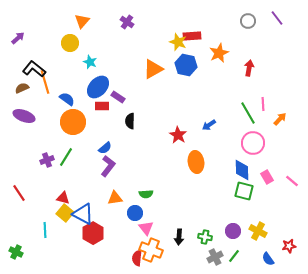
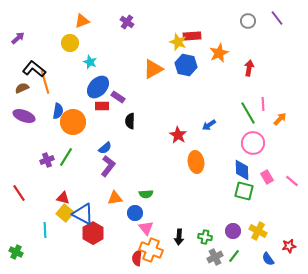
orange triangle at (82, 21): rotated 28 degrees clockwise
blue semicircle at (67, 99): moved 9 px left, 12 px down; rotated 63 degrees clockwise
